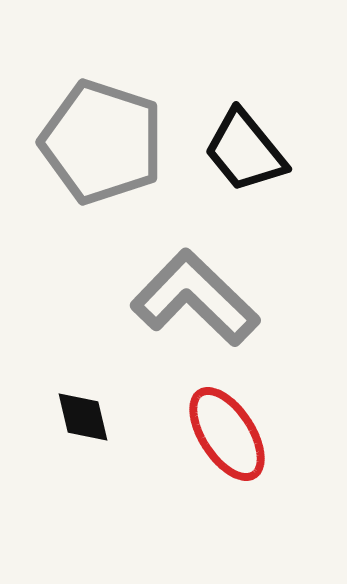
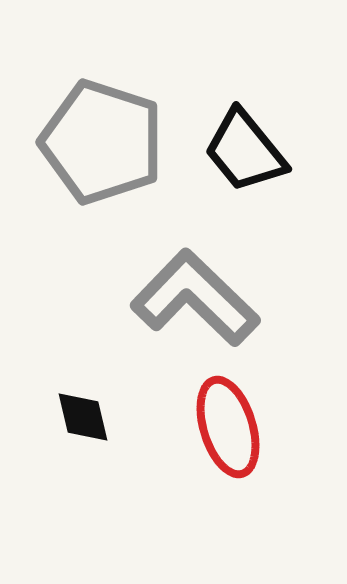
red ellipse: moved 1 px right, 7 px up; rotated 16 degrees clockwise
